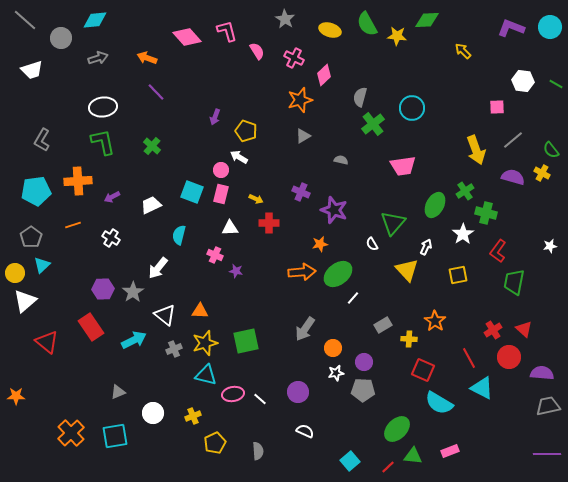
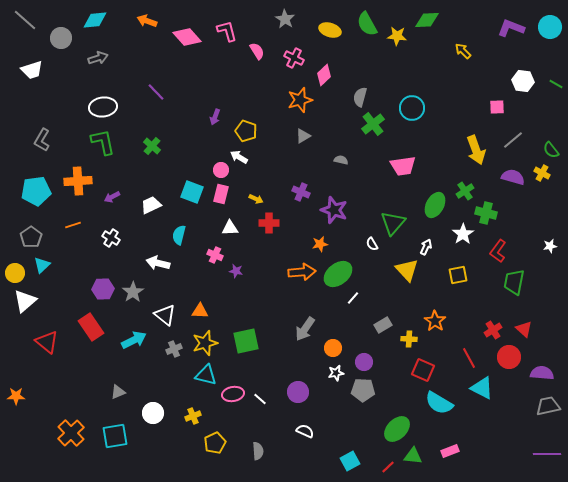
orange arrow at (147, 58): moved 37 px up
white arrow at (158, 268): moved 5 px up; rotated 65 degrees clockwise
cyan square at (350, 461): rotated 12 degrees clockwise
